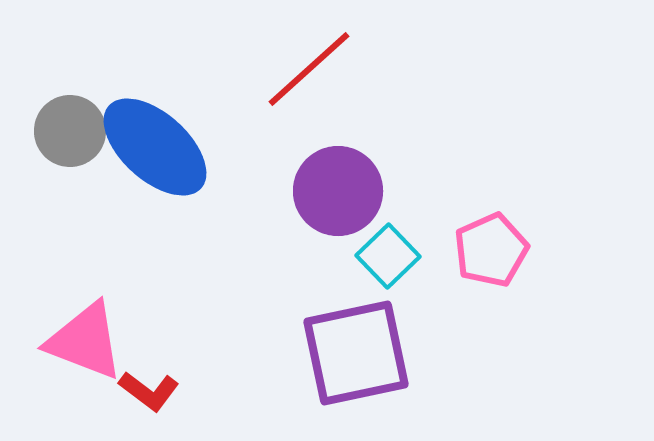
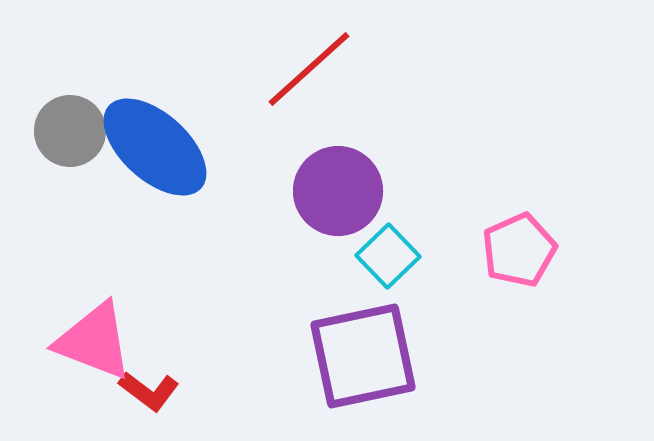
pink pentagon: moved 28 px right
pink triangle: moved 9 px right
purple square: moved 7 px right, 3 px down
